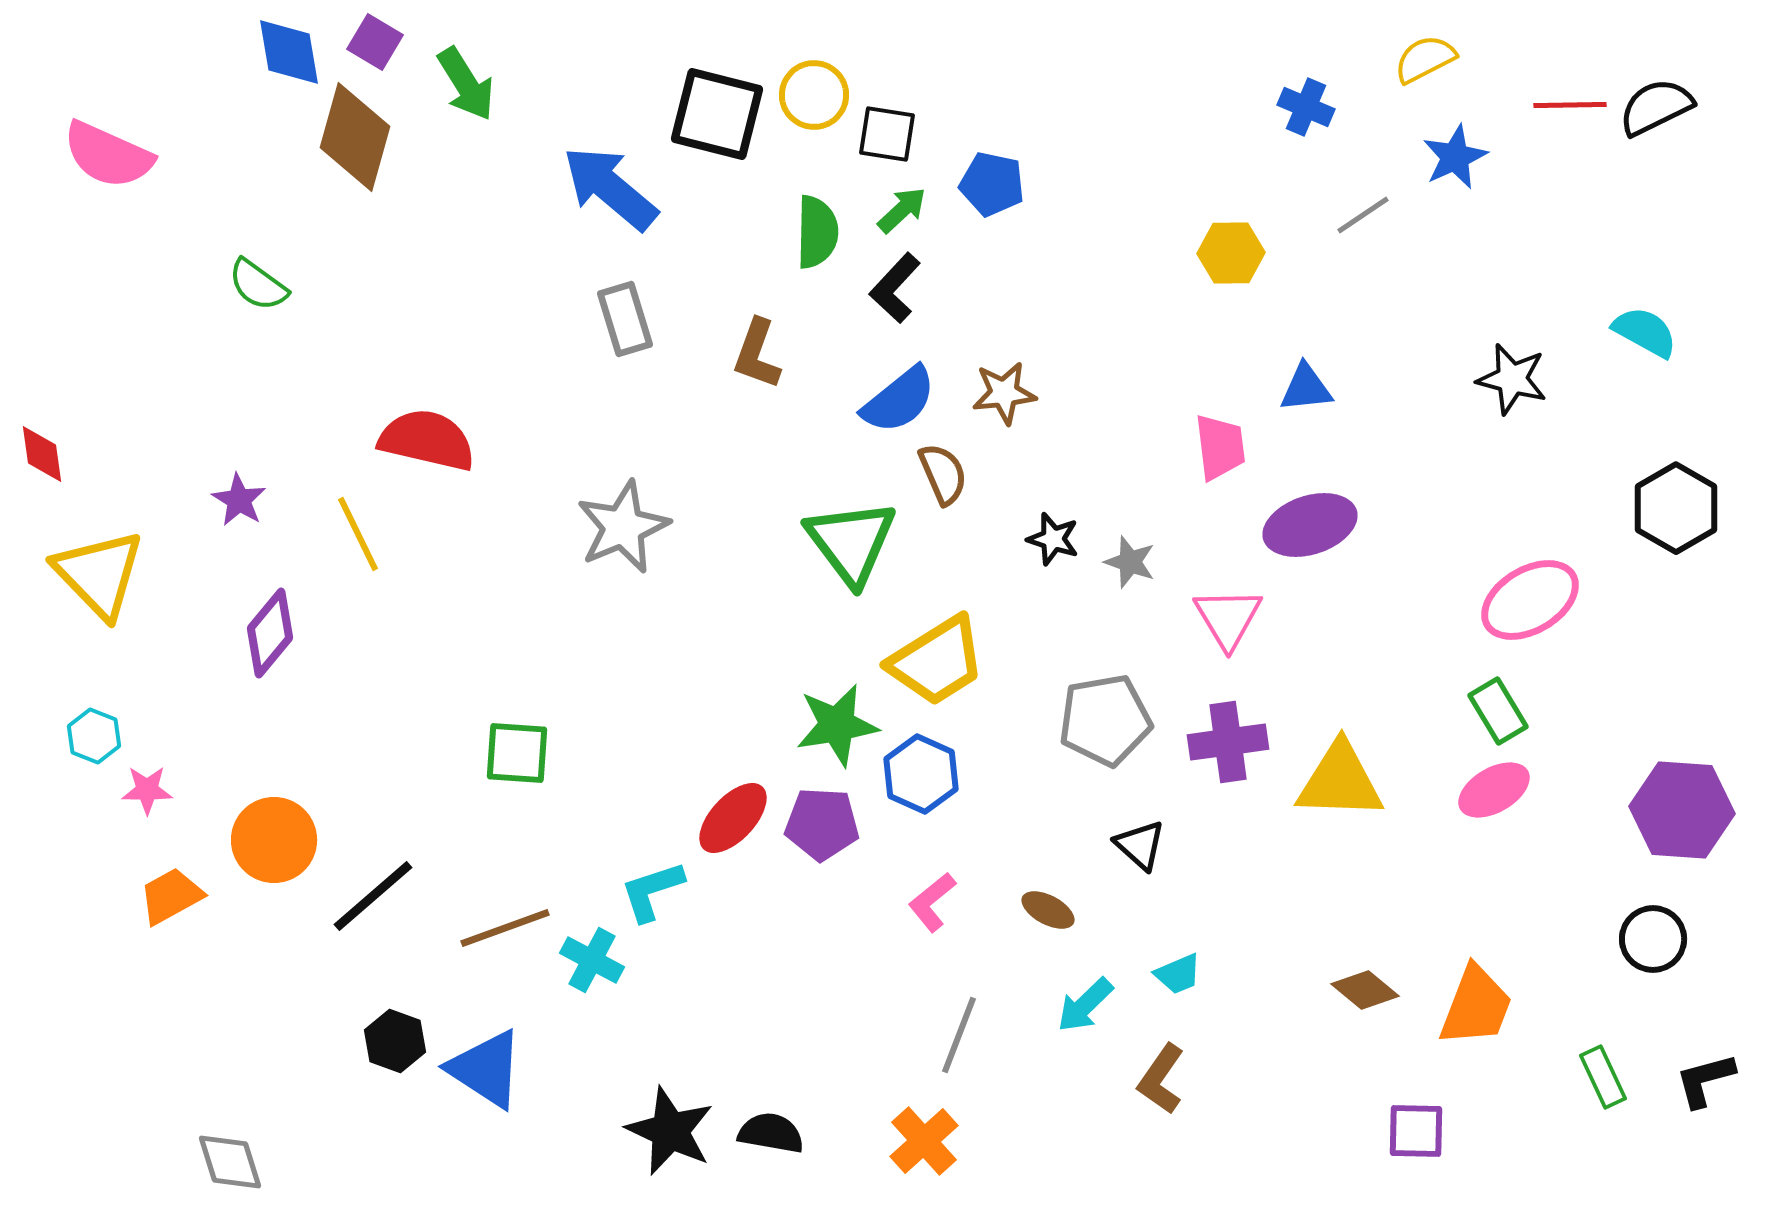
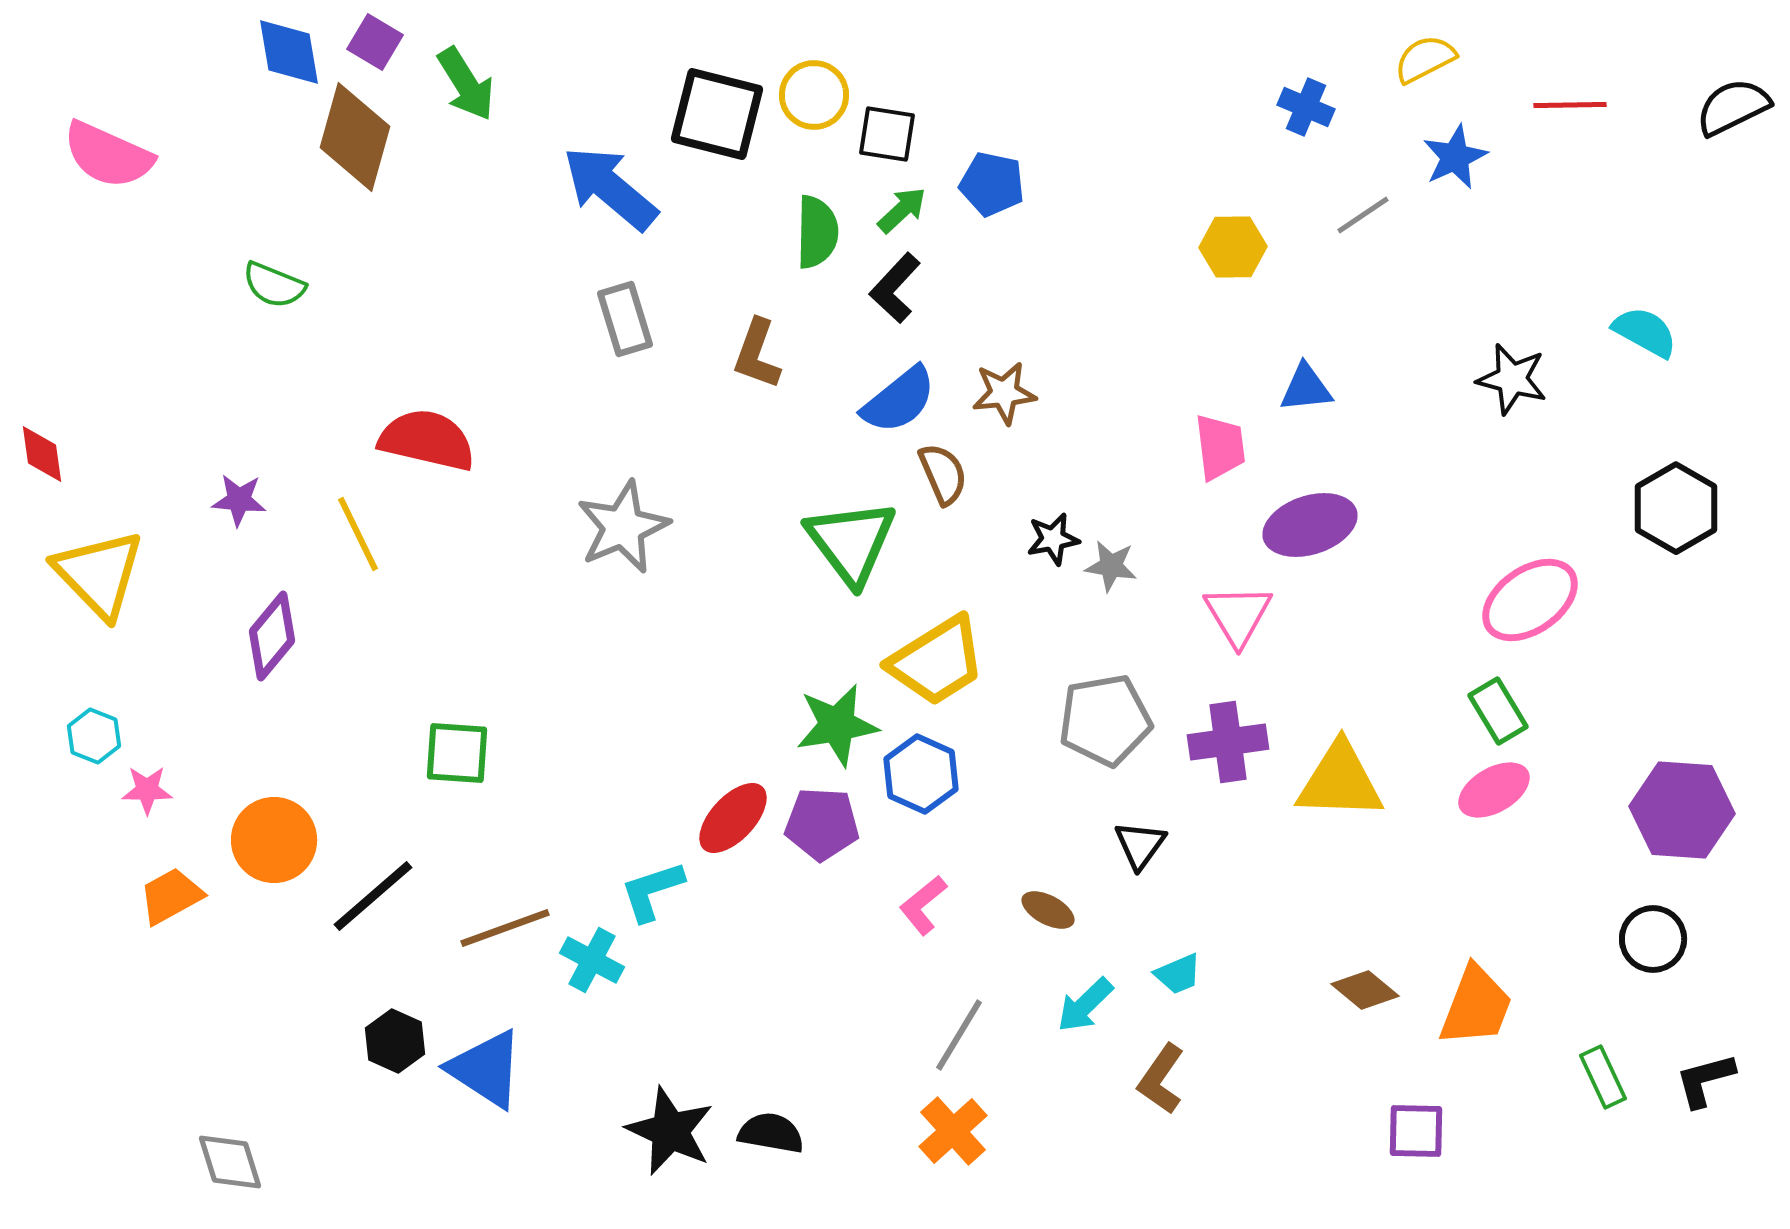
black semicircle at (1656, 107): moved 77 px right
yellow hexagon at (1231, 253): moved 2 px right, 6 px up
green semicircle at (258, 285): moved 16 px right; rotated 14 degrees counterclockwise
purple star at (239, 500): rotated 26 degrees counterclockwise
black star at (1053, 539): rotated 28 degrees counterclockwise
gray star at (1130, 562): moved 19 px left, 4 px down; rotated 10 degrees counterclockwise
pink ellipse at (1530, 600): rotated 4 degrees counterclockwise
pink triangle at (1228, 618): moved 10 px right, 3 px up
purple diamond at (270, 633): moved 2 px right, 3 px down
green square at (517, 753): moved 60 px left
black triangle at (1140, 845): rotated 24 degrees clockwise
pink L-shape at (932, 902): moved 9 px left, 3 px down
gray line at (959, 1035): rotated 10 degrees clockwise
black hexagon at (395, 1041): rotated 4 degrees clockwise
orange cross at (924, 1141): moved 29 px right, 10 px up
